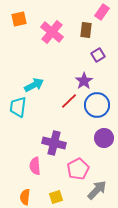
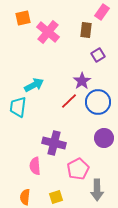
orange square: moved 4 px right, 1 px up
pink cross: moved 4 px left
purple star: moved 2 px left
blue circle: moved 1 px right, 3 px up
gray arrow: rotated 135 degrees clockwise
